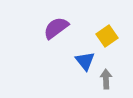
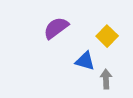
yellow square: rotated 10 degrees counterclockwise
blue triangle: rotated 35 degrees counterclockwise
